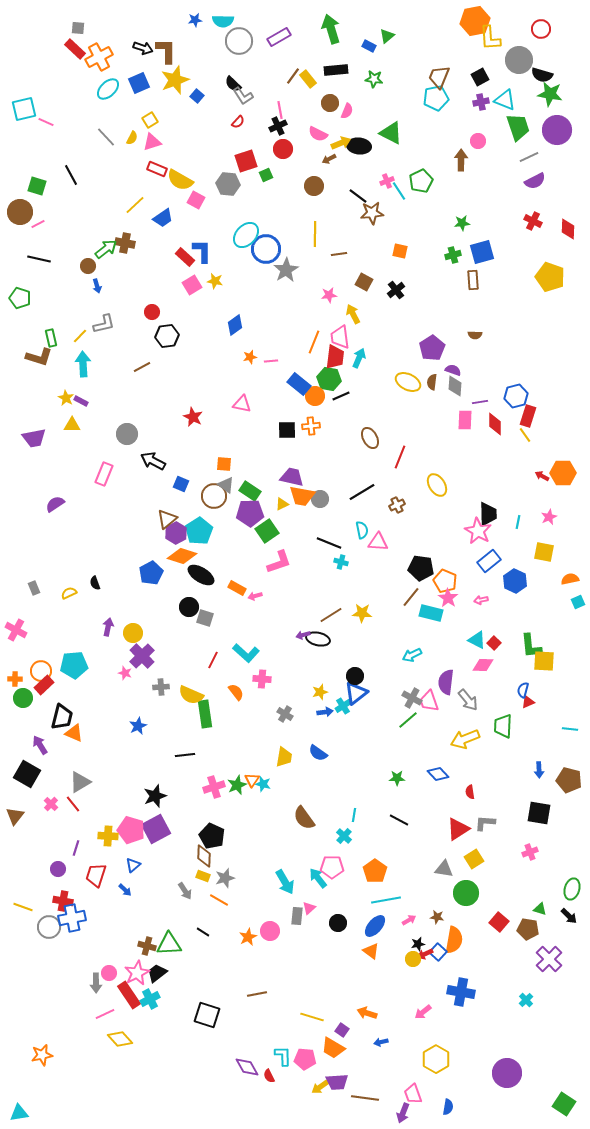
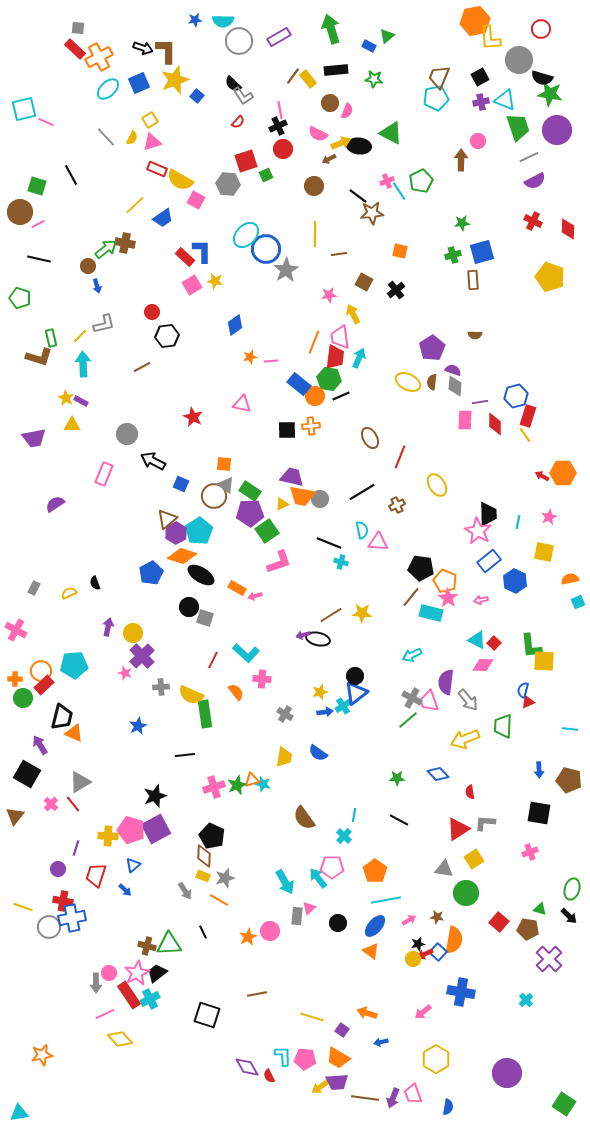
black semicircle at (542, 75): moved 3 px down
gray rectangle at (34, 588): rotated 48 degrees clockwise
orange triangle at (252, 780): rotated 42 degrees clockwise
black line at (203, 932): rotated 32 degrees clockwise
orange trapezoid at (333, 1048): moved 5 px right, 10 px down
purple arrow at (403, 1113): moved 10 px left, 15 px up
